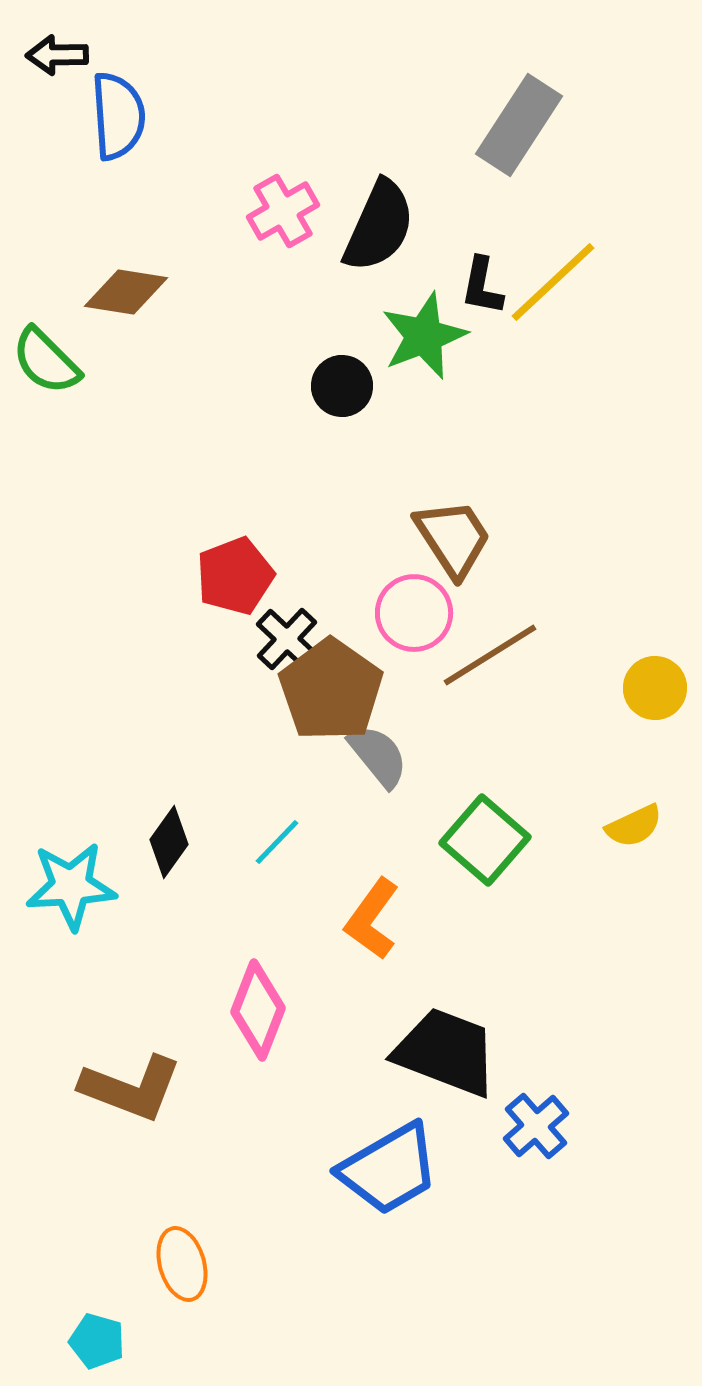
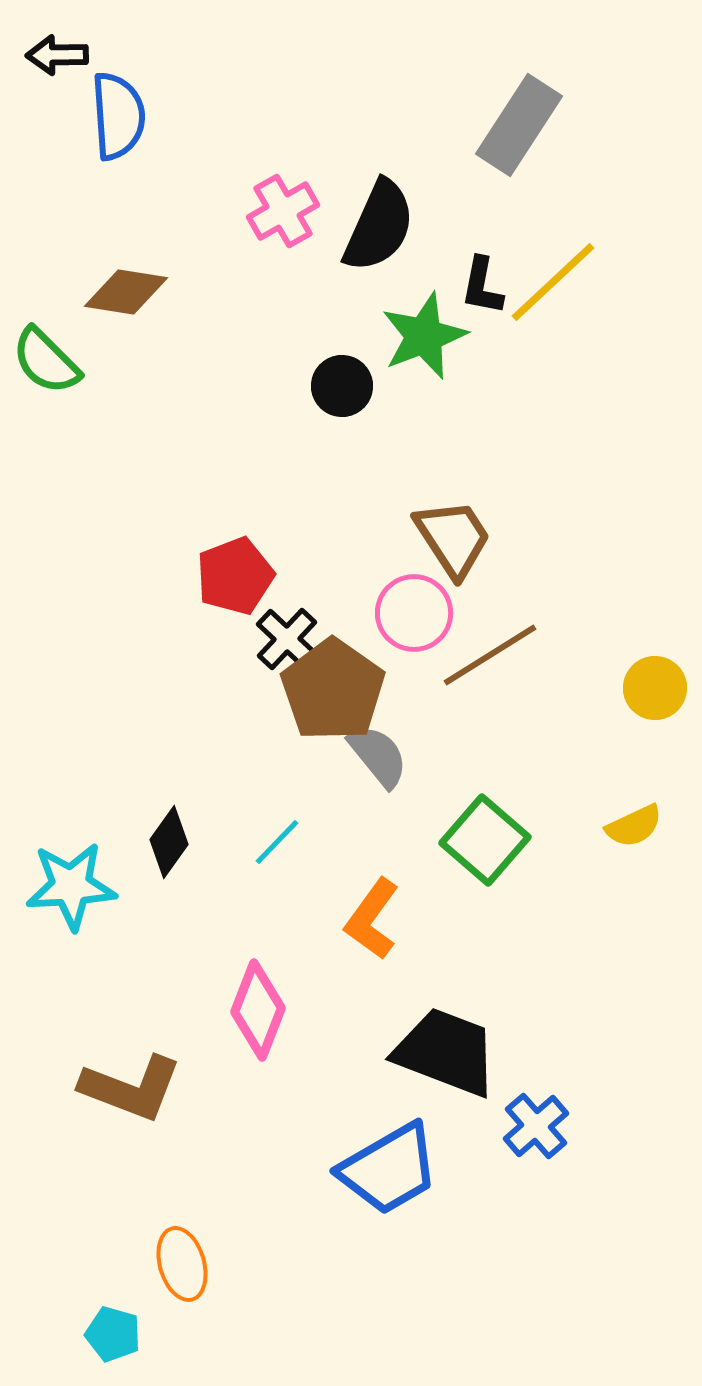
brown pentagon: moved 2 px right
cyan pentagon: moved 16 px right, 7 px up
